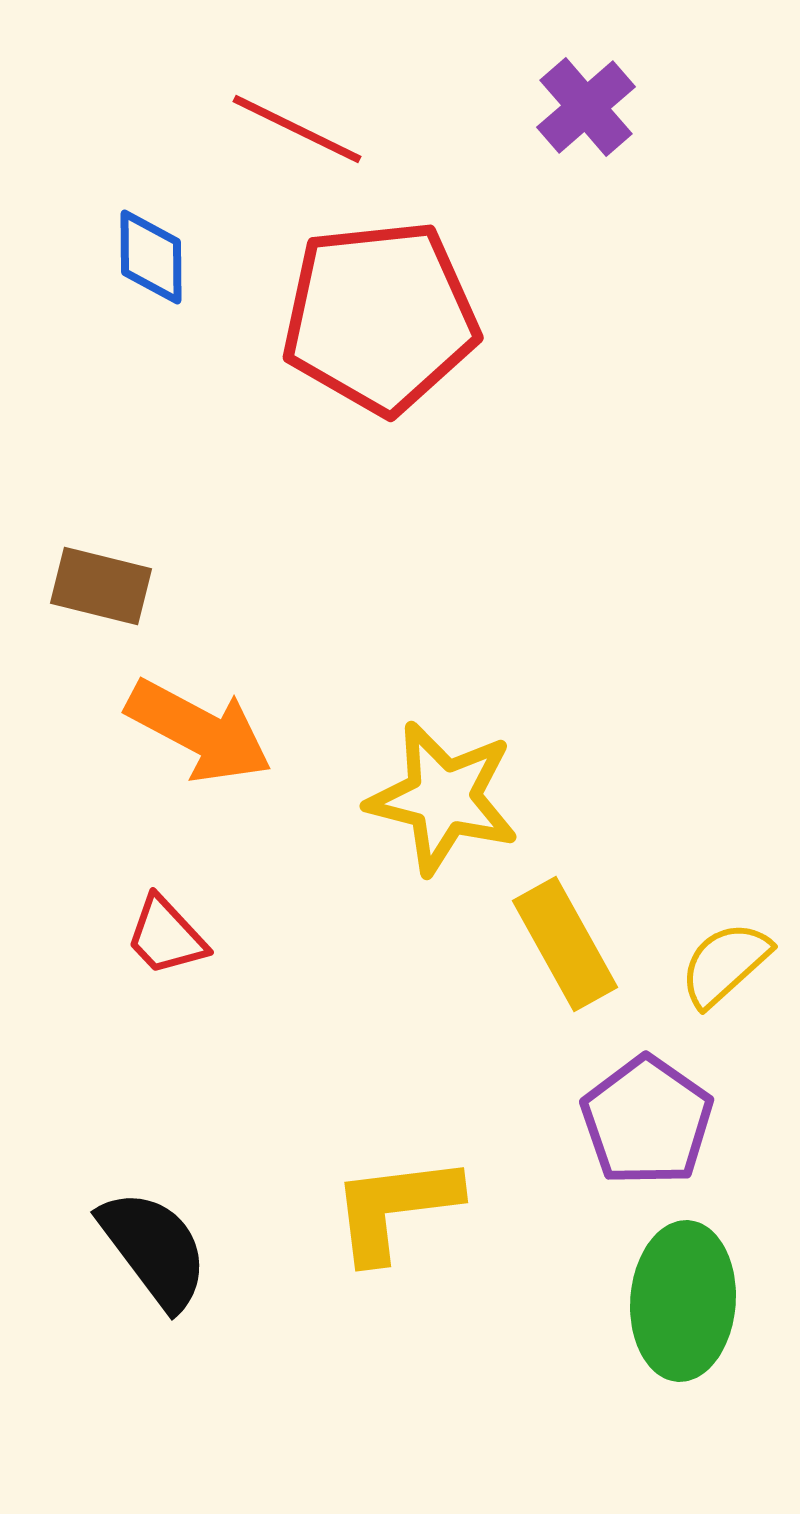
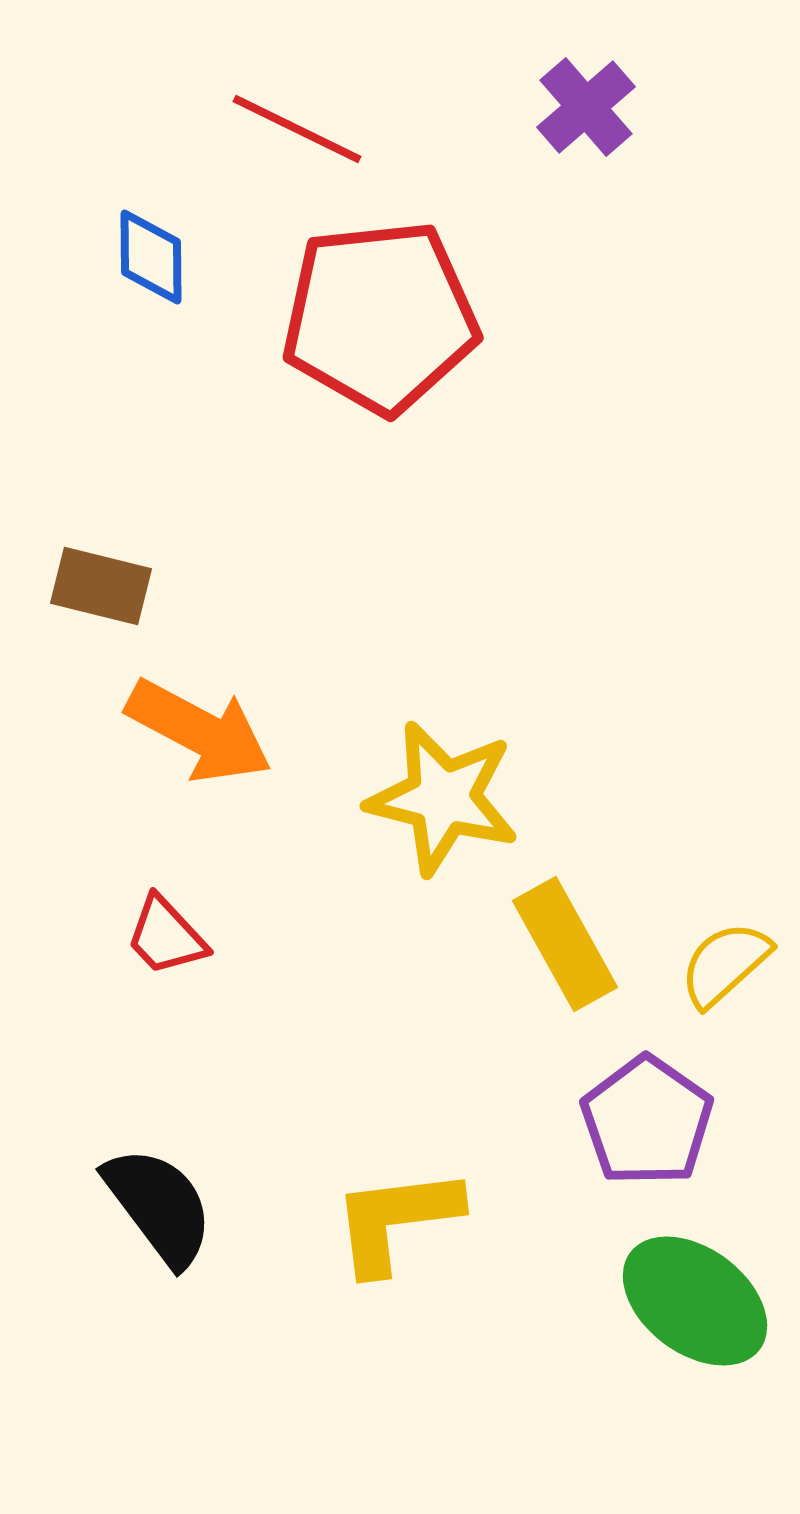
yellow L-shape: moved 1 px right, 12 px down
black semicircle: moved 5 px right, 43 px up
green ellipse: moved 12 px right; rotated 57 degrees counterclockwise
